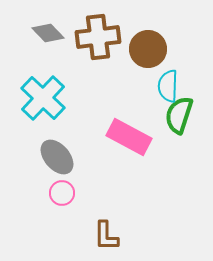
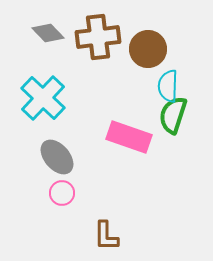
green semicircle: moved 6 px left
pink rectangle: rotated 9 degrees counterclockwise
